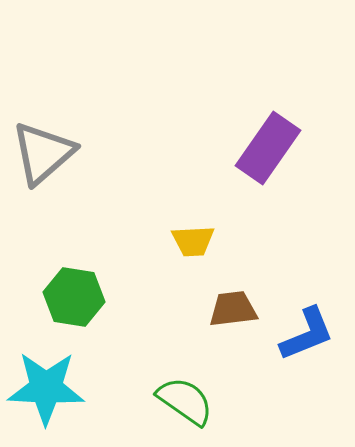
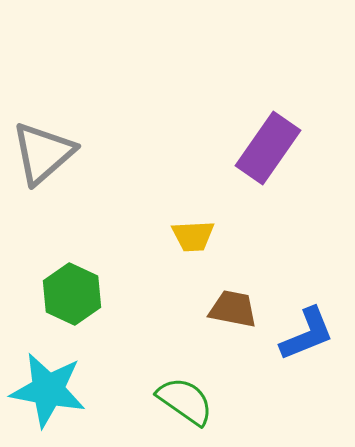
yellow trapezoid: moved 5 px up
green hexagon: moved 2 px left, 3 px up; rotated 16 degrees clockwise
brown trapezoid: rotated 18 degrees clockwise
cyan star: moved 2 px right, 2 px down; rotated 8 degrees clockwise
